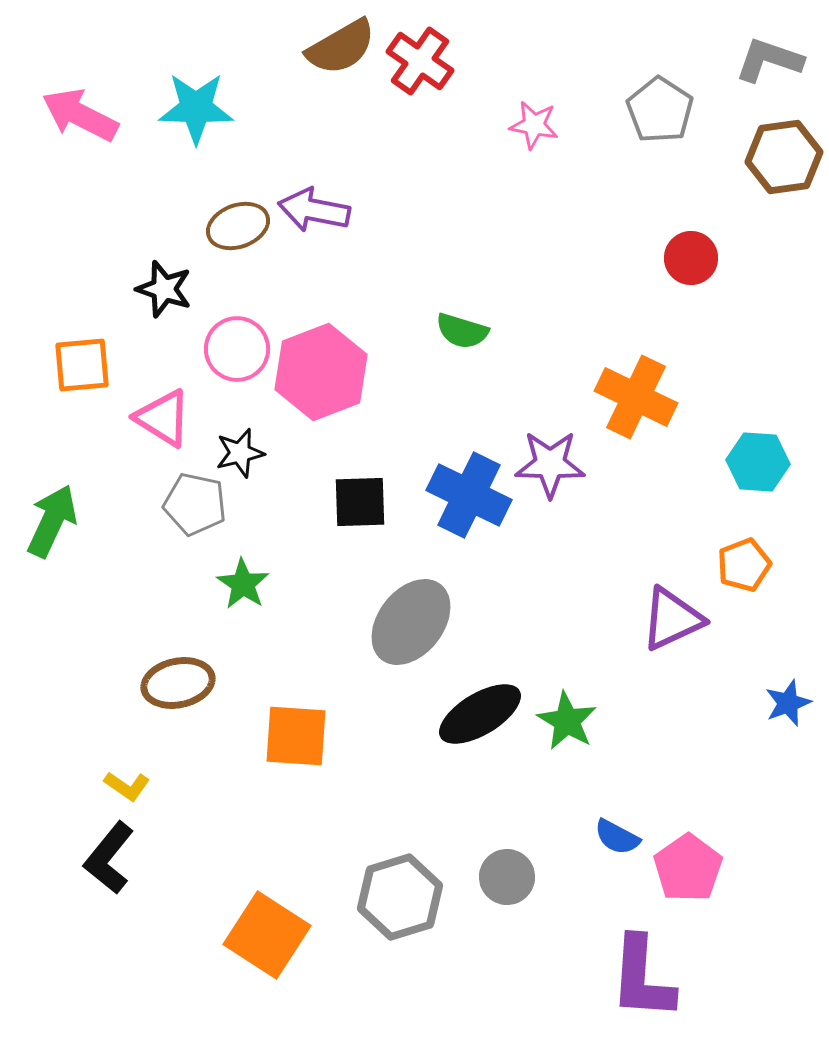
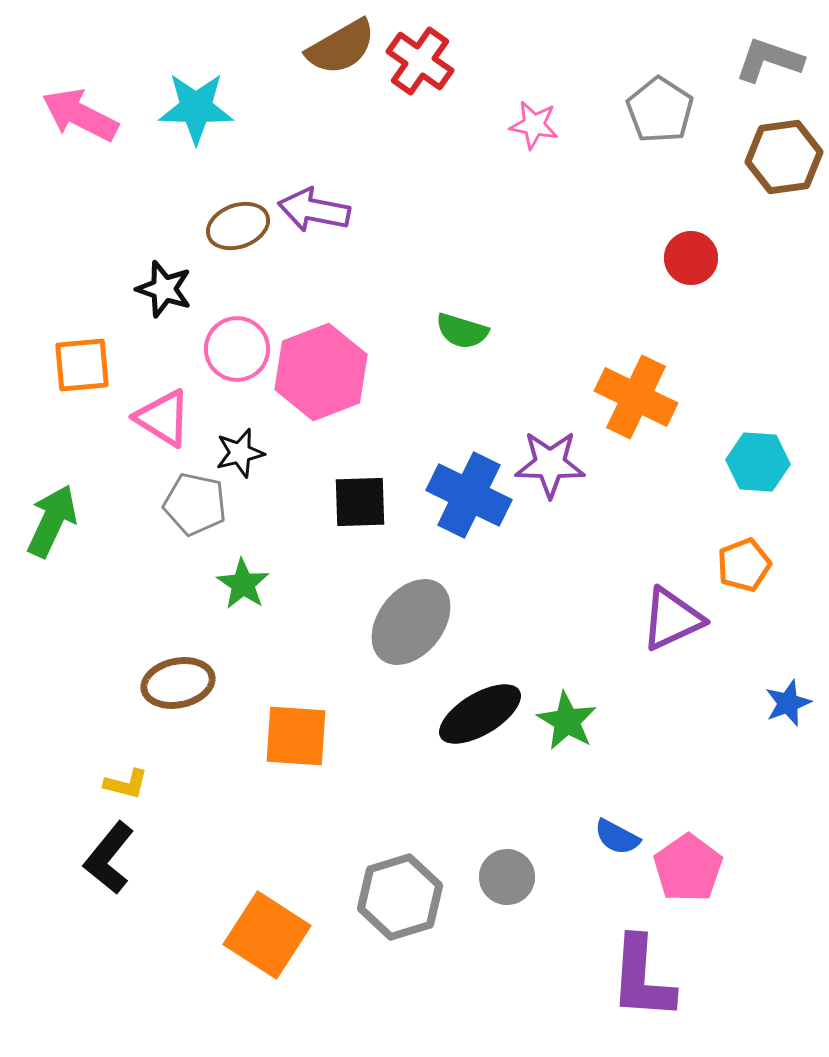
yellow L-shape at (127, 786): moved 1 px left, 2 px up; rotated 21 degrees counterclockwise
